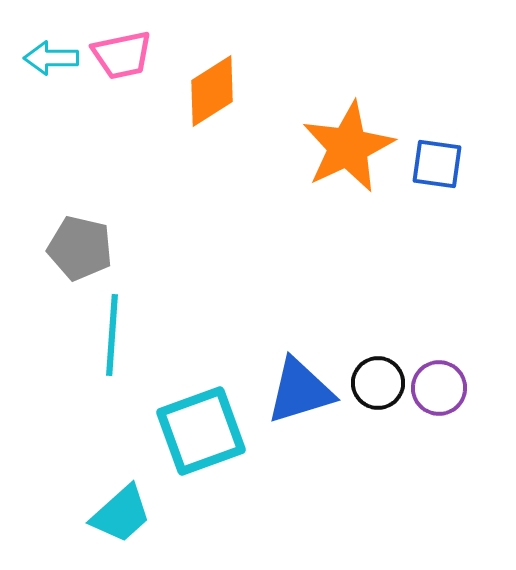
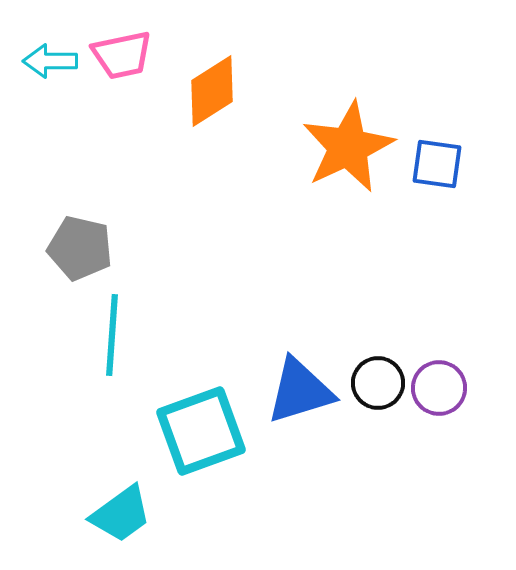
cyan arrow: moved 1 px left, 3 px down
cyan trapezoid: rotated 6 degrees clockwise
